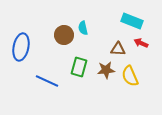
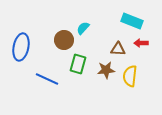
cyan semicircle: rotated 56 degrees clockwise
brown circle: moved 5 px down
red arrow: rotated 24 degrees counterclockwise
green rectangle: moved 1 px left, 3 px up
yellow semicircle: rotated 30 degrees clockwise
blue line: moved 2 px up
